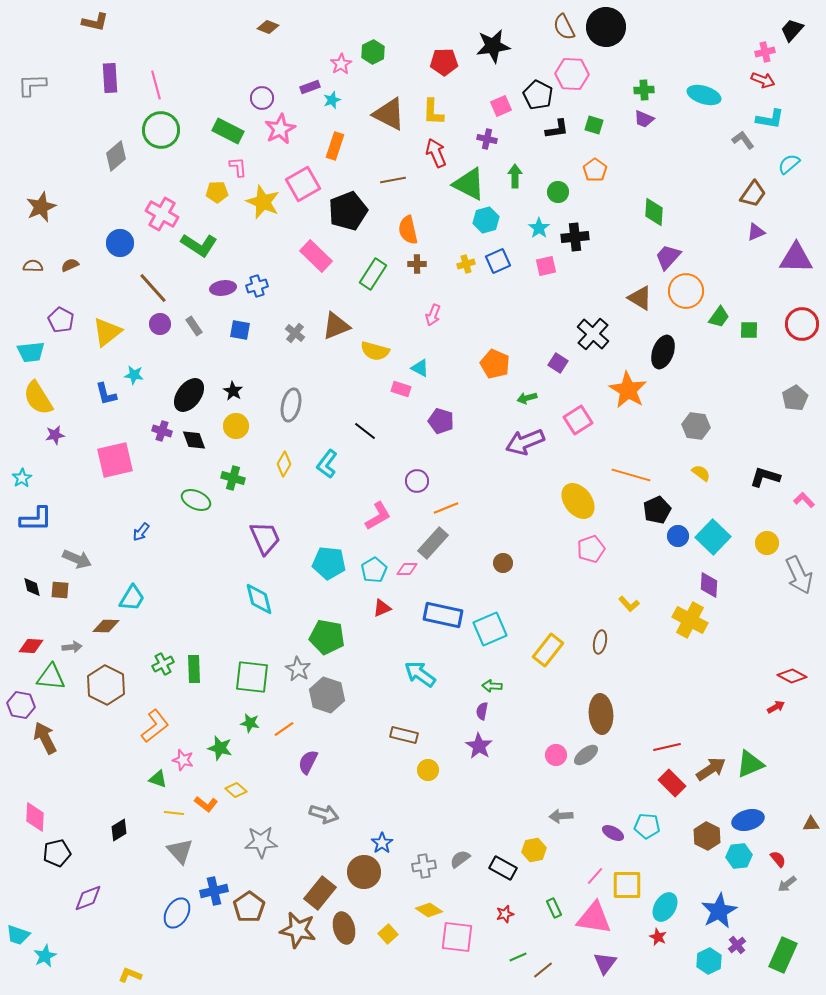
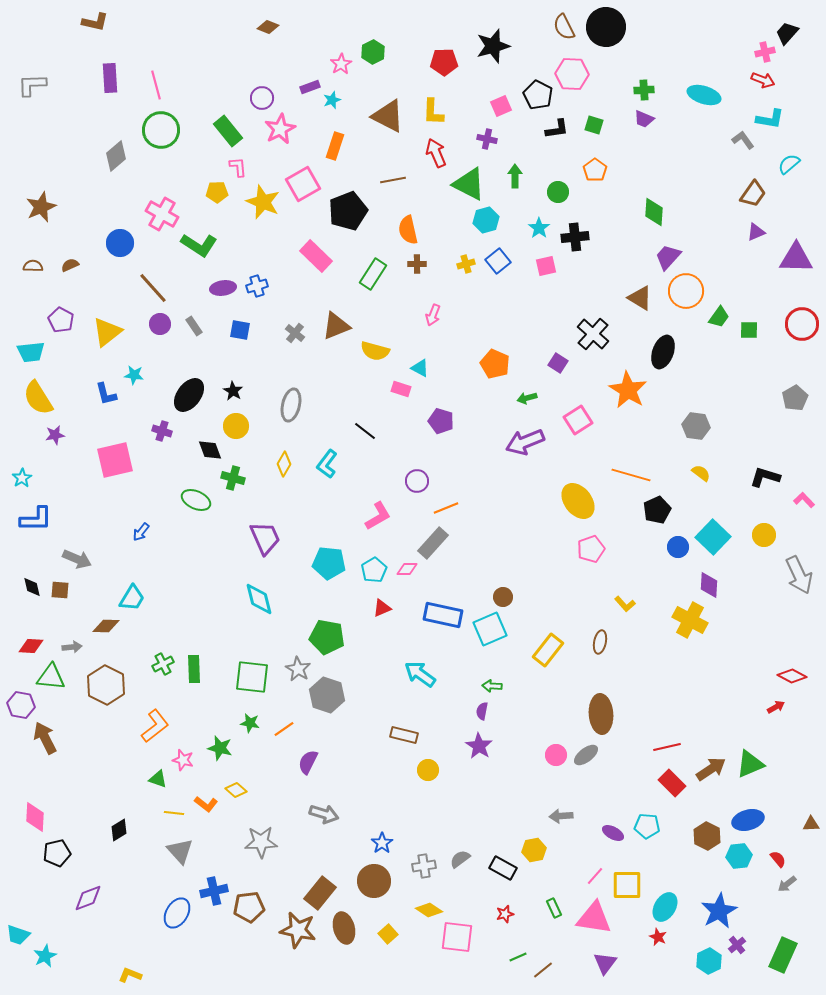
black trapezoid at (792, 30): moved 5 px left, 3 px down
black star at (493, 46): rotated 8 degrees counterclockwise
brown triangle at (389, 114): moved 1 px left, 2 px down
green rectangle at (228, 131): rotated 24 degrees clockwise
blue square at (498, 261): rotated 15 degrees counterclockwise
black diamond at (194, 440): moved 16 px right, 10 px down
blue circle at (678, 536): moved 11 px down
yellow circle at (767, 543): moved 3 px left, 8 px up
brown circle at (503, 563): moved 34 px down
yellow L-shape at (629, 604): moved 4 px left
brown circle at (364, 872): moved 10 px right, 9 px down
brown pentagon at (249, 907): rotated 28 degrees clockwise
